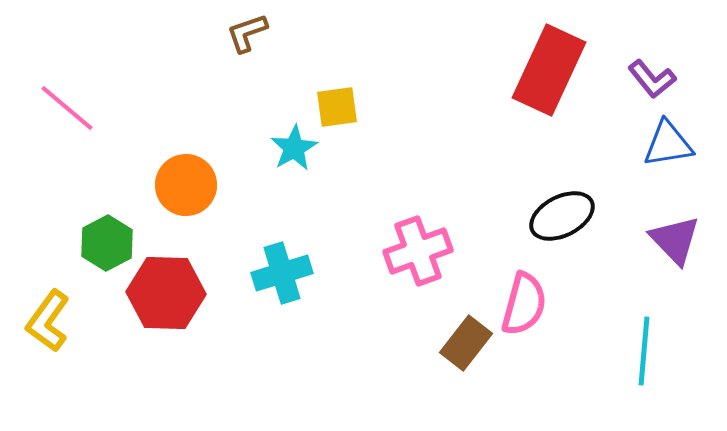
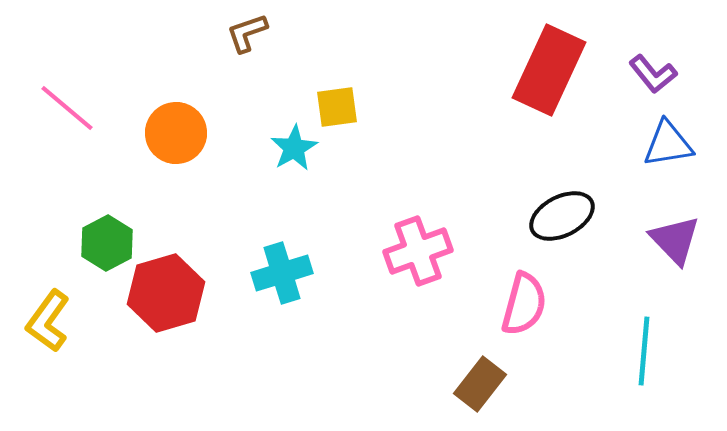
purple L-shape: moved 1 px right, 5 px up
orange circle: moved 10 px left, 52 px up
red hexagon: rotated 18 degrees counterclockwise
brown rectangle: moved 14 px right, 41 px down
